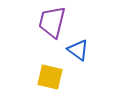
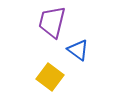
yellow square: rotated 24 degrees clockwise
